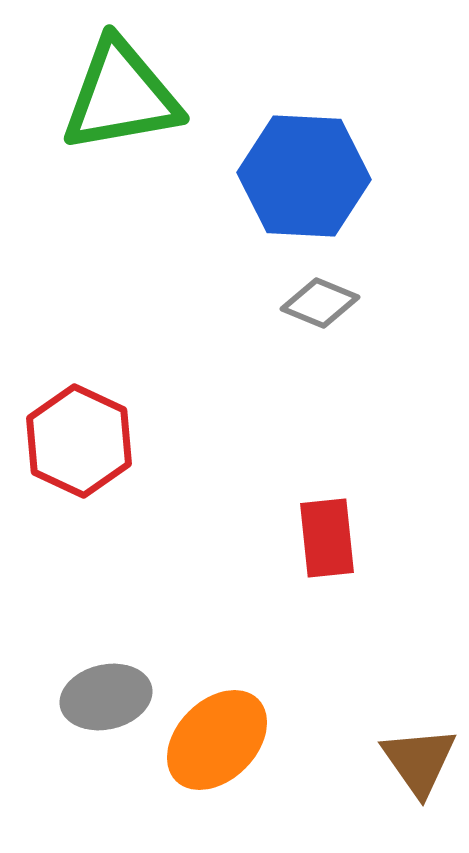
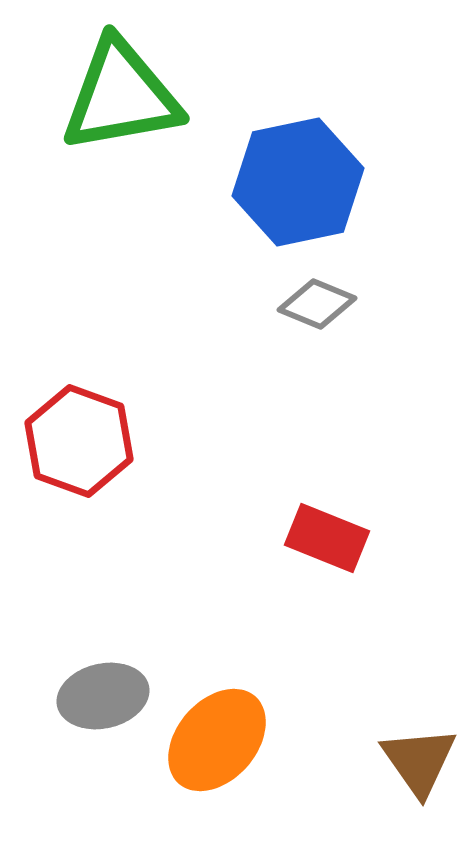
blue hexagon: moved 6 px left, 6 px down; rotated 15 degrees counterclockwise
gray diamond: moved 3 px left, 1 px down
red hexagon: rotated 5 degrees counterclockwise
red rectangle: rotated 62 degrees counterclockwise
gray ellipse: moved 3 px left, 1 px up
orange ellipse: rotated 4 degrees counterclockwise
